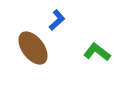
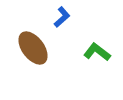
blue L-shape: moved 5 px right, 3 px up
